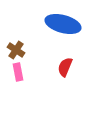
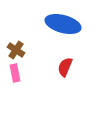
pink rectangle: moved 3 px left, 1 px down
